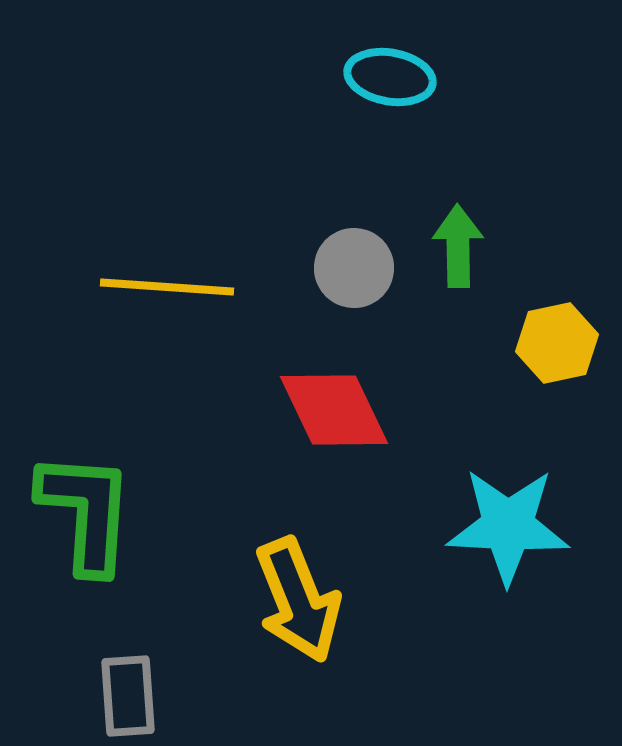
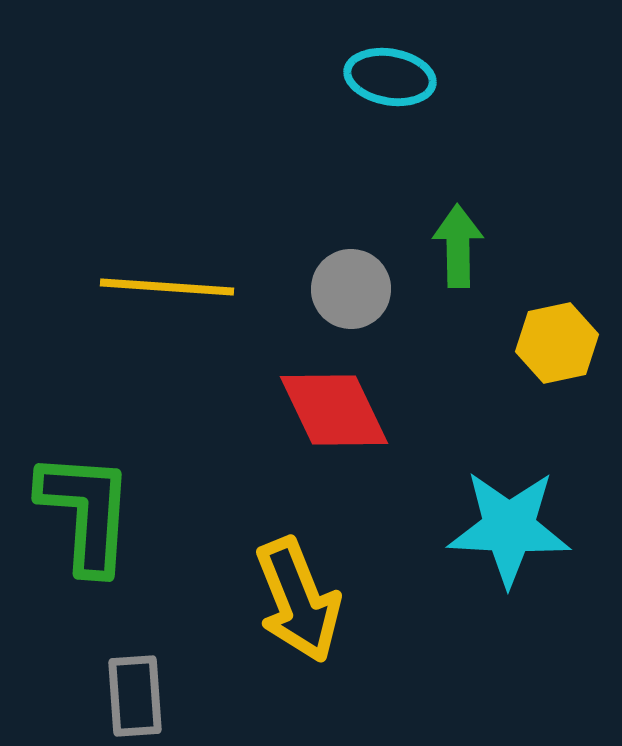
gray circle: moved 3 px left, 21 px down
cyan star: moved 1 px right, 2 px down
gray rectangle: moved 7 px right
